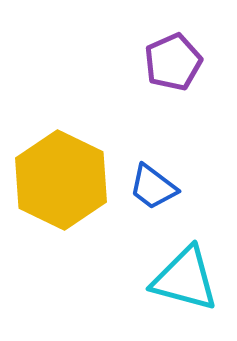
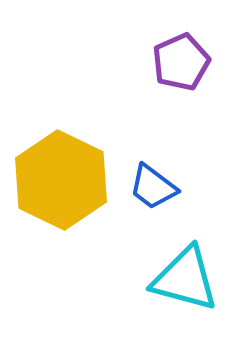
purple pentagon: moved 8 px right
